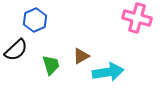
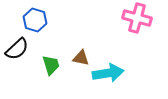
blue hexagon: rotated 20 degrees counterclockwise
black semicircle: moved 1 px right, 1 px up
brown triangle: moved 2 px down; rotated 42 degrees clockwise
cyan arrow: moved 1 px down
